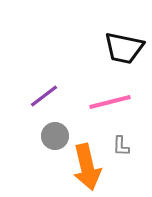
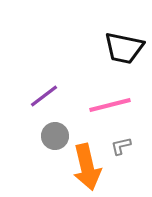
pink line: moved 3 px down
gray L-shape: rotated 75 degrees clockwise
